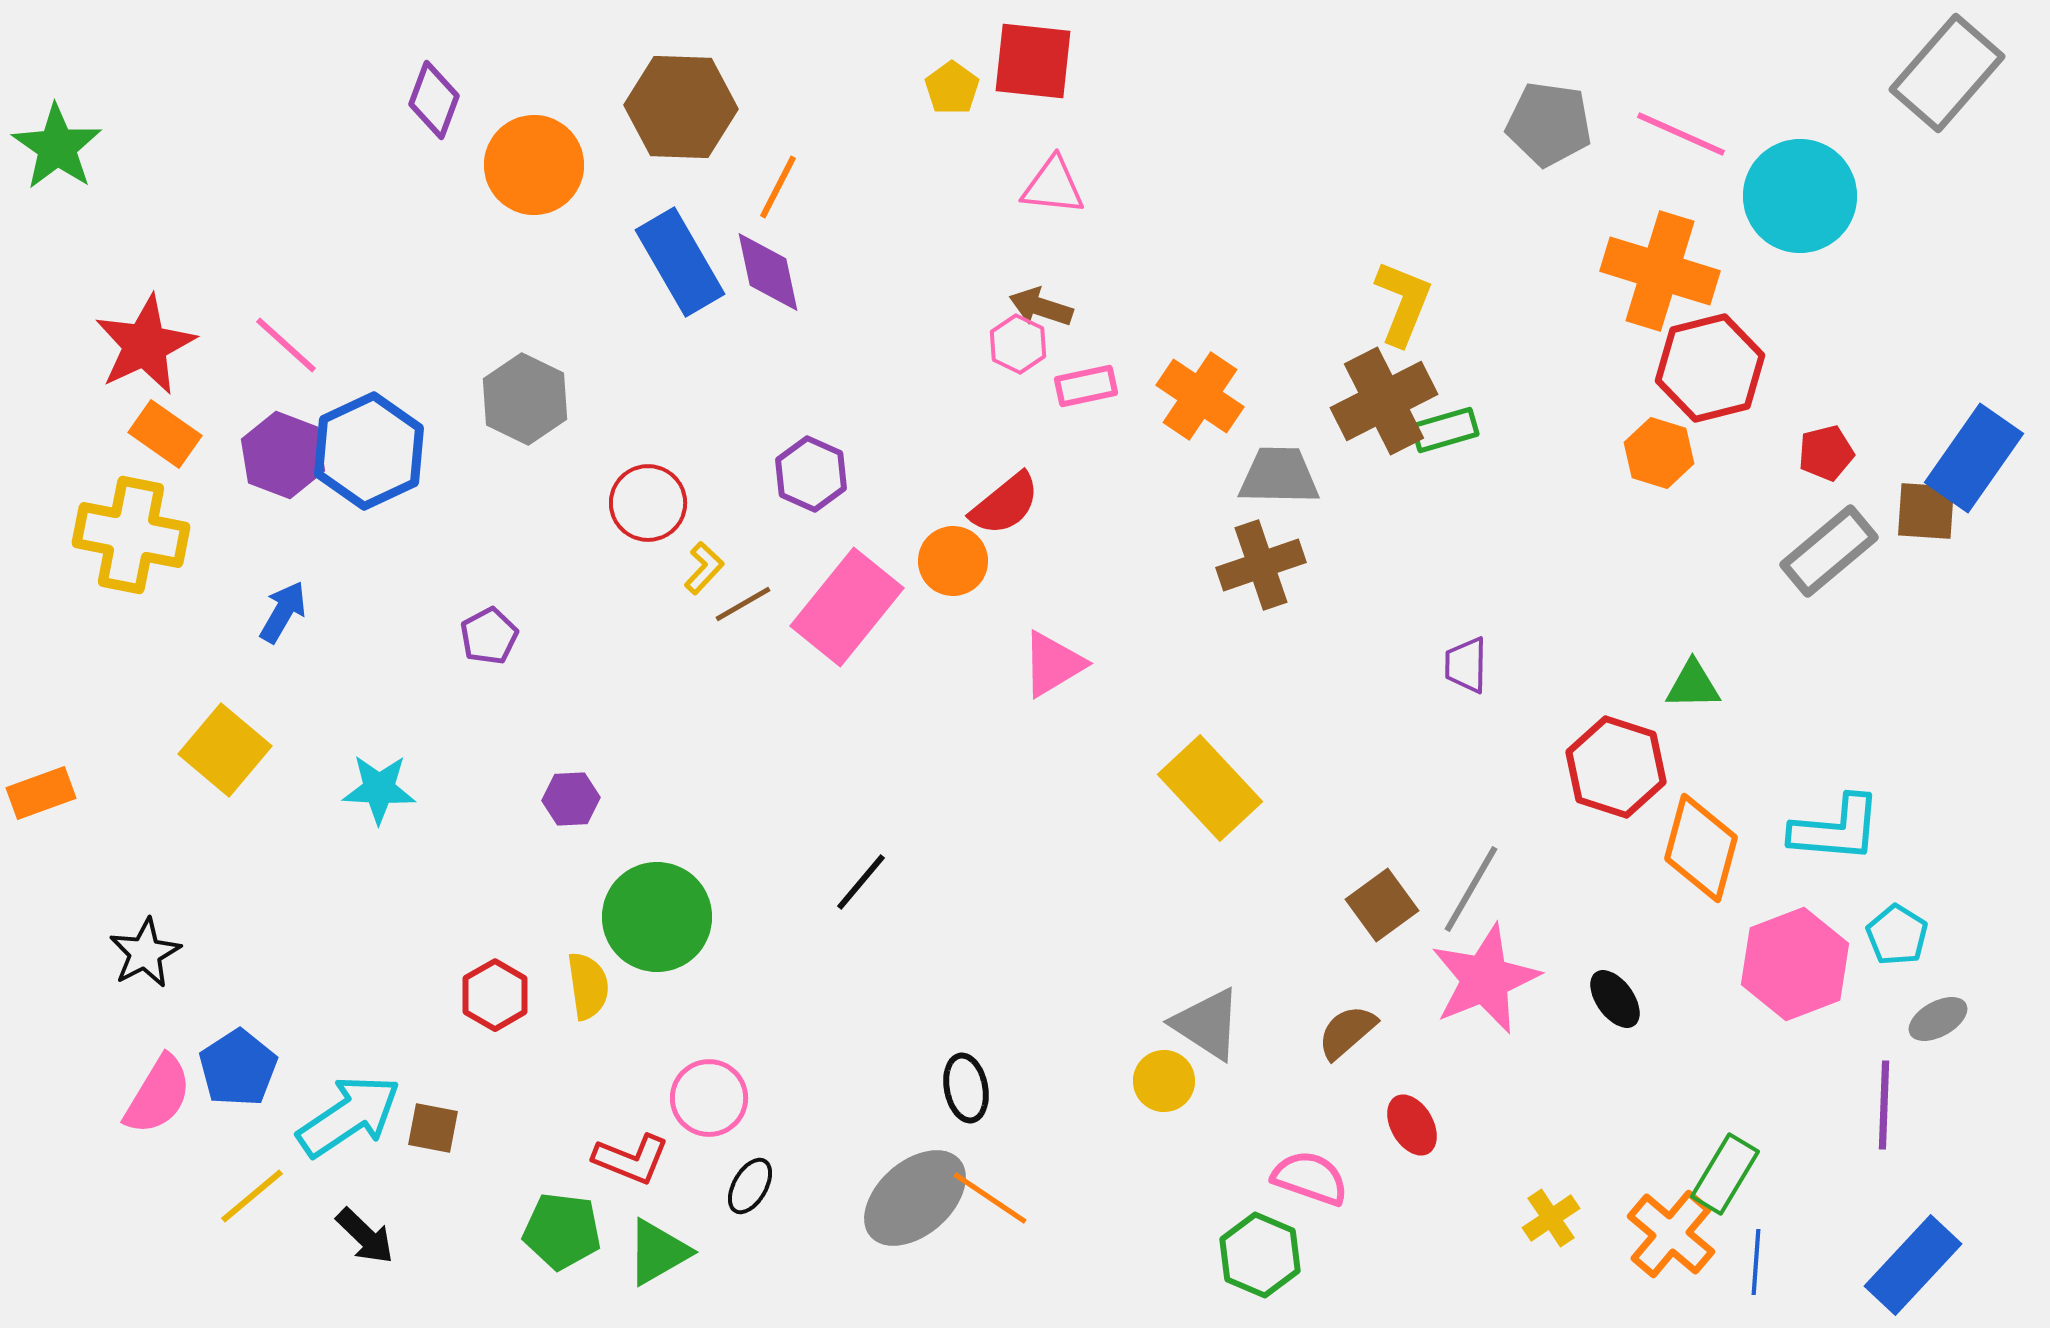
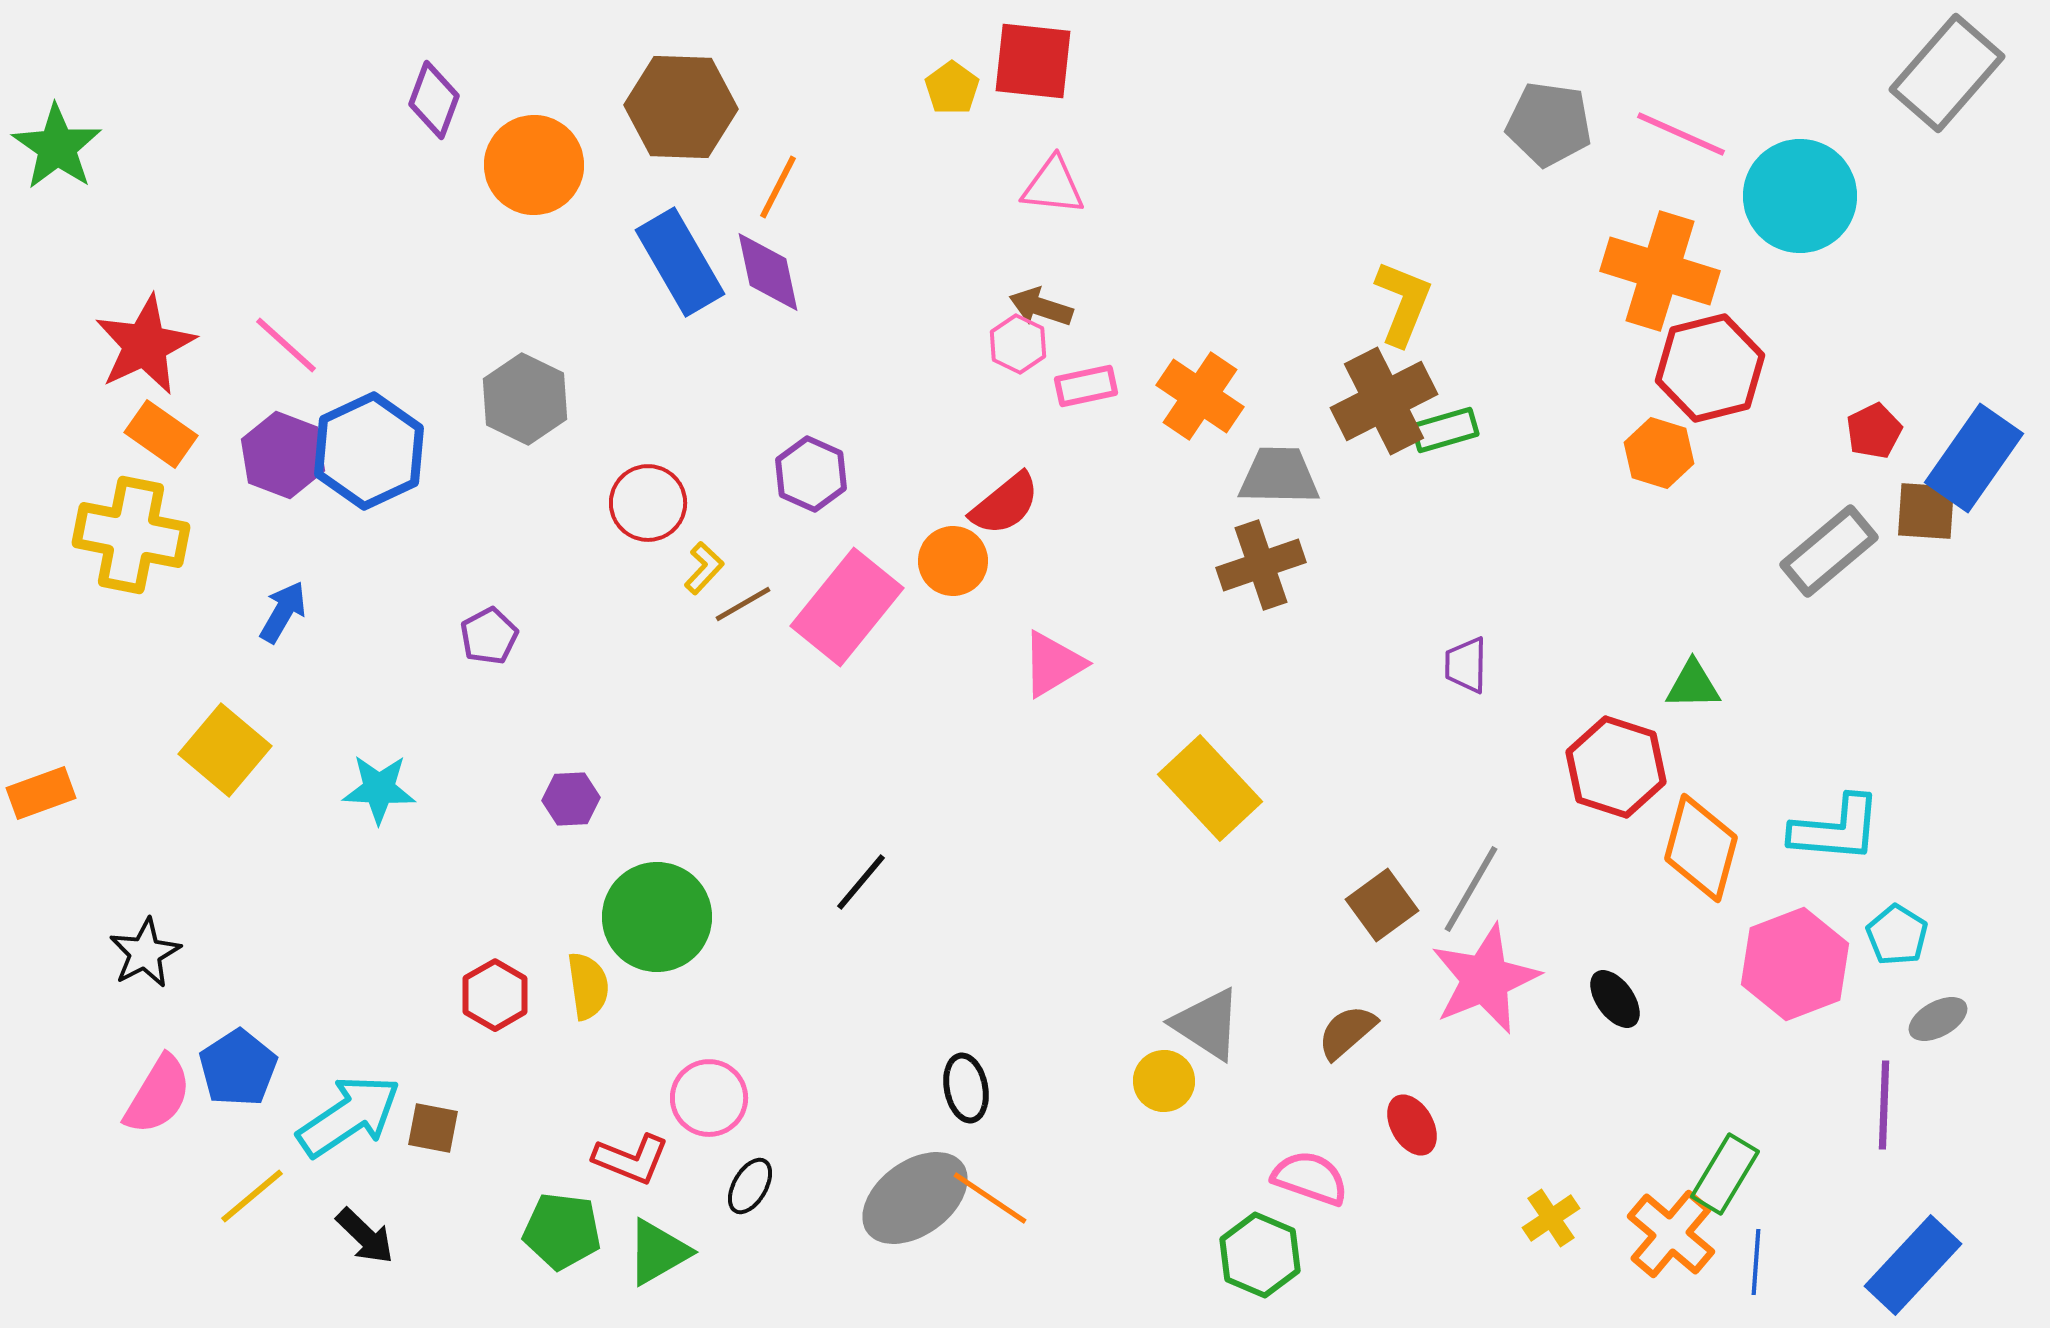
orange rectangle at (165, 434): moved 4 px left
red pentagon at (1826, 453): moved 48 px right, 22 px up; rotated 12 degrees counterclockwise
gray ellipse at (915, 1198): rotated 5 degrees clockwise
